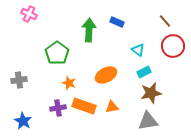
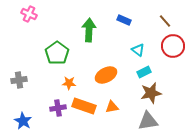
blue rectangle: moved 7 px right, 2 px up
orange star: rotated 16 degrees counterclockwise
